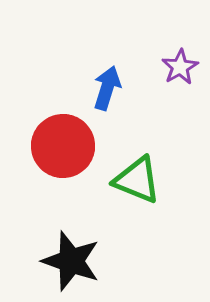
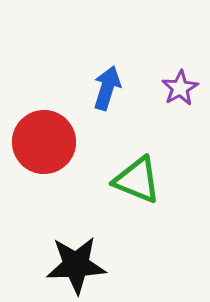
purple star: moved 21 px down
red circle: moved 19 px left, 4 px up
black star: moved 5 px right, 4 px down; rotated 22 degrees counterclockwise
